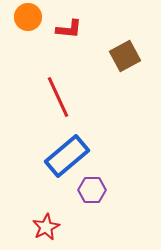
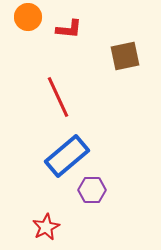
brown square: rotated 16 degrees clockwise
